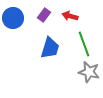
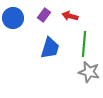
green line: rotated 25 degrees clockwise
